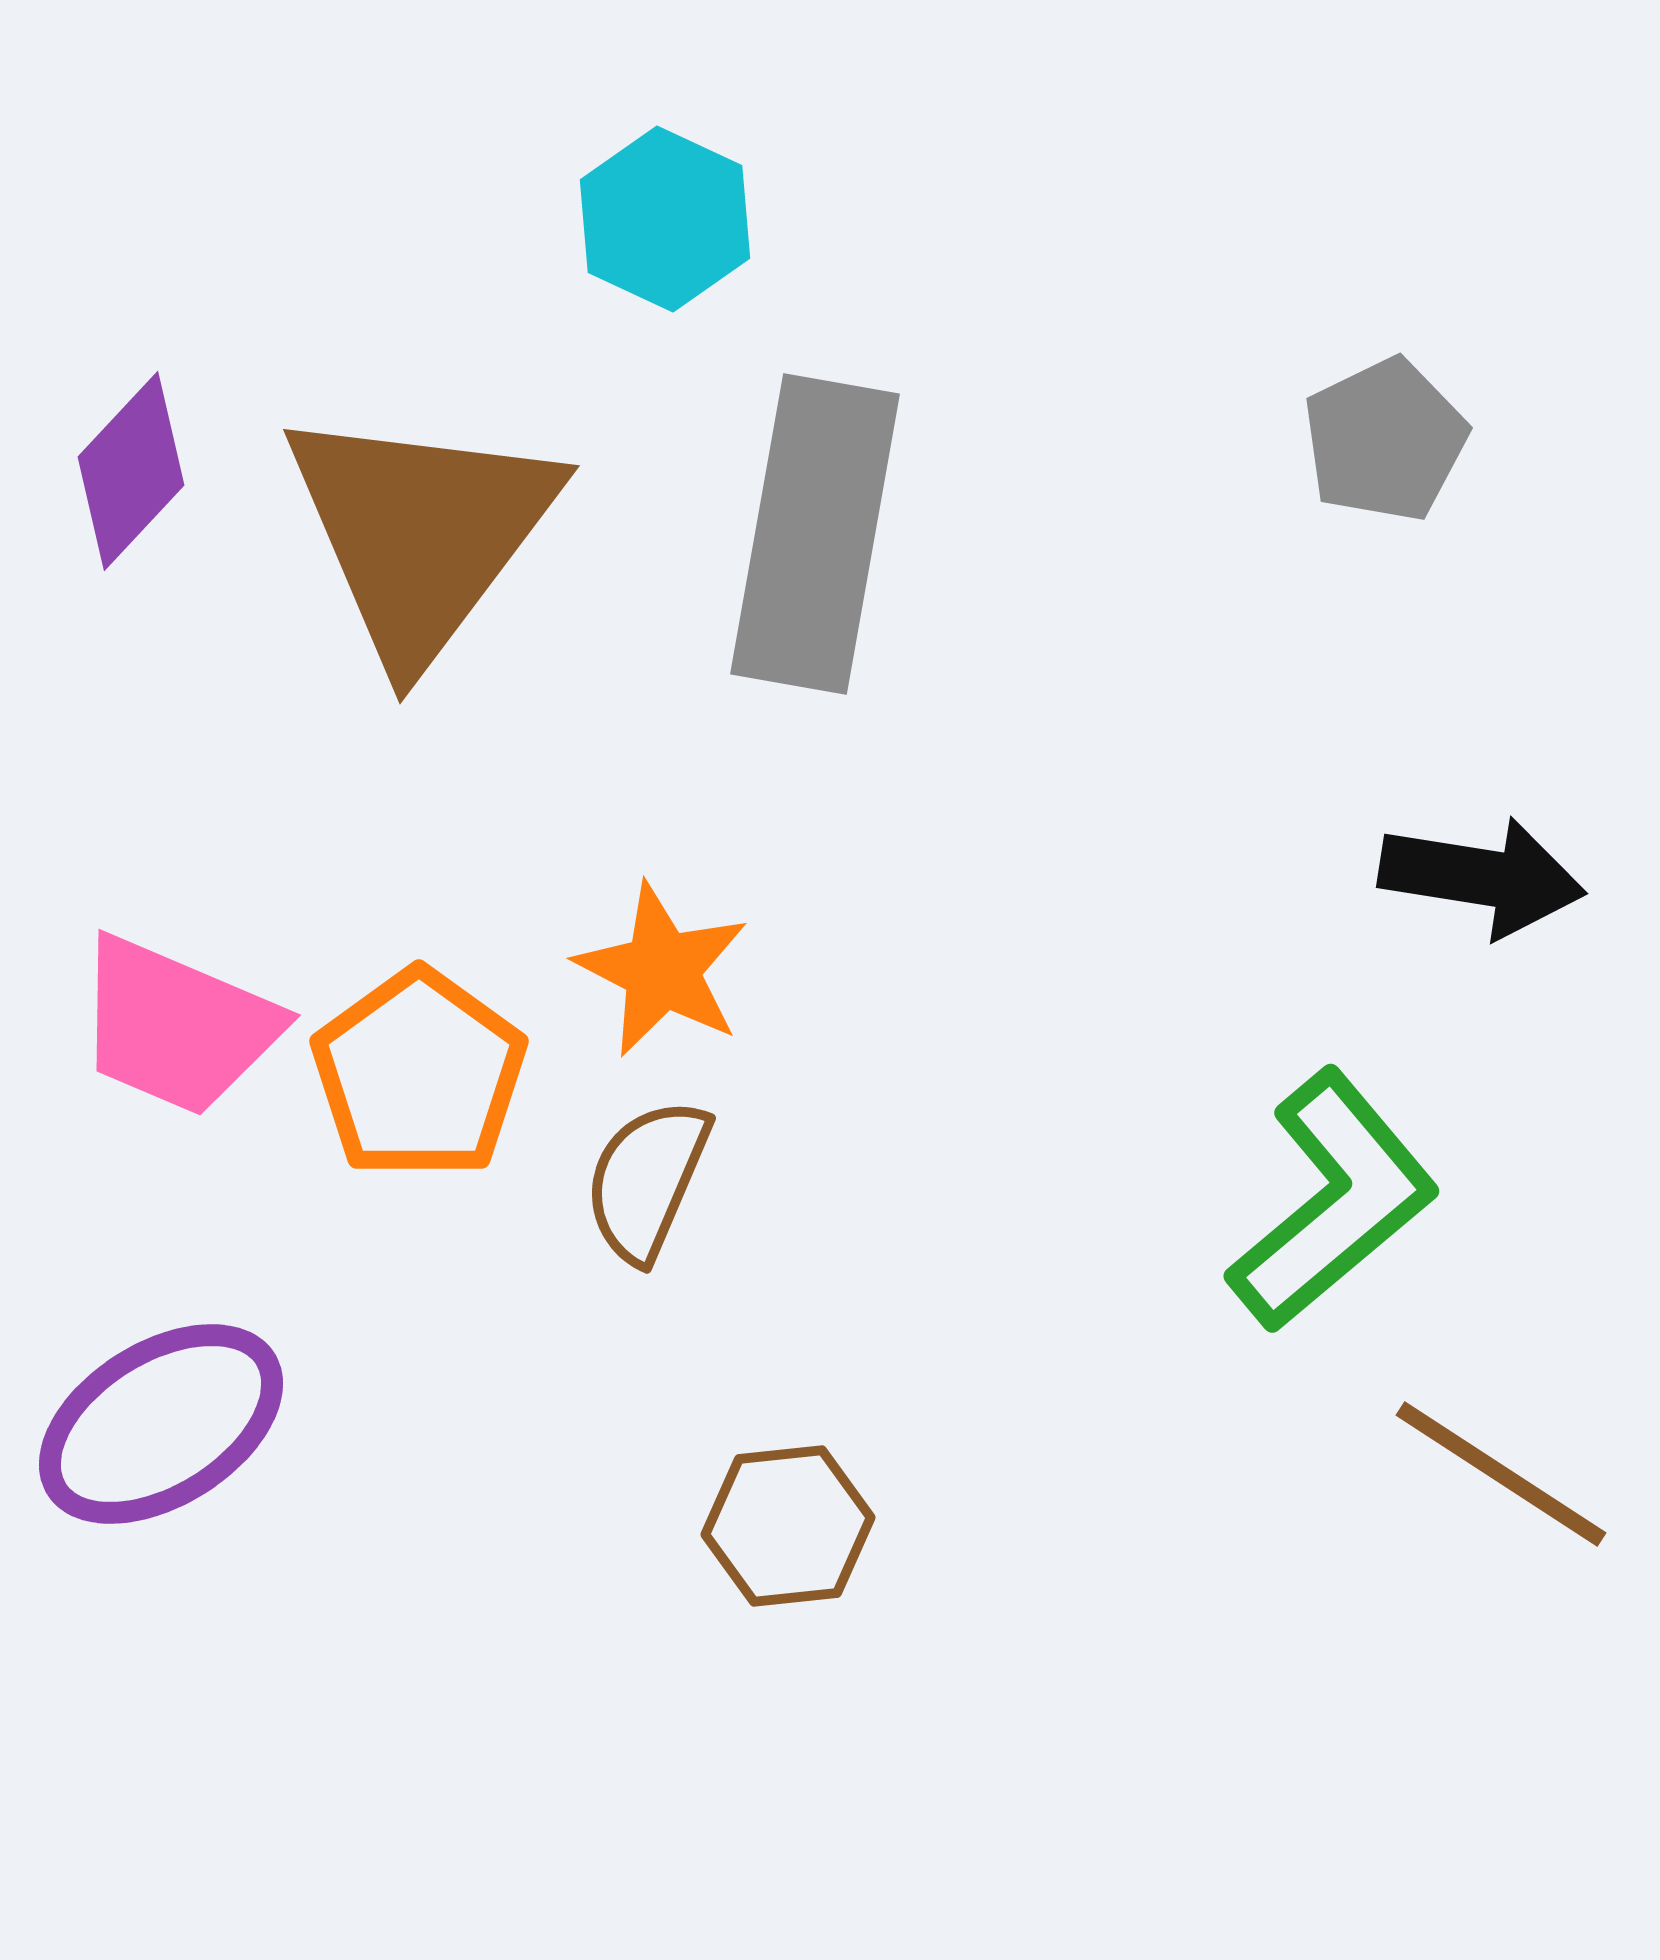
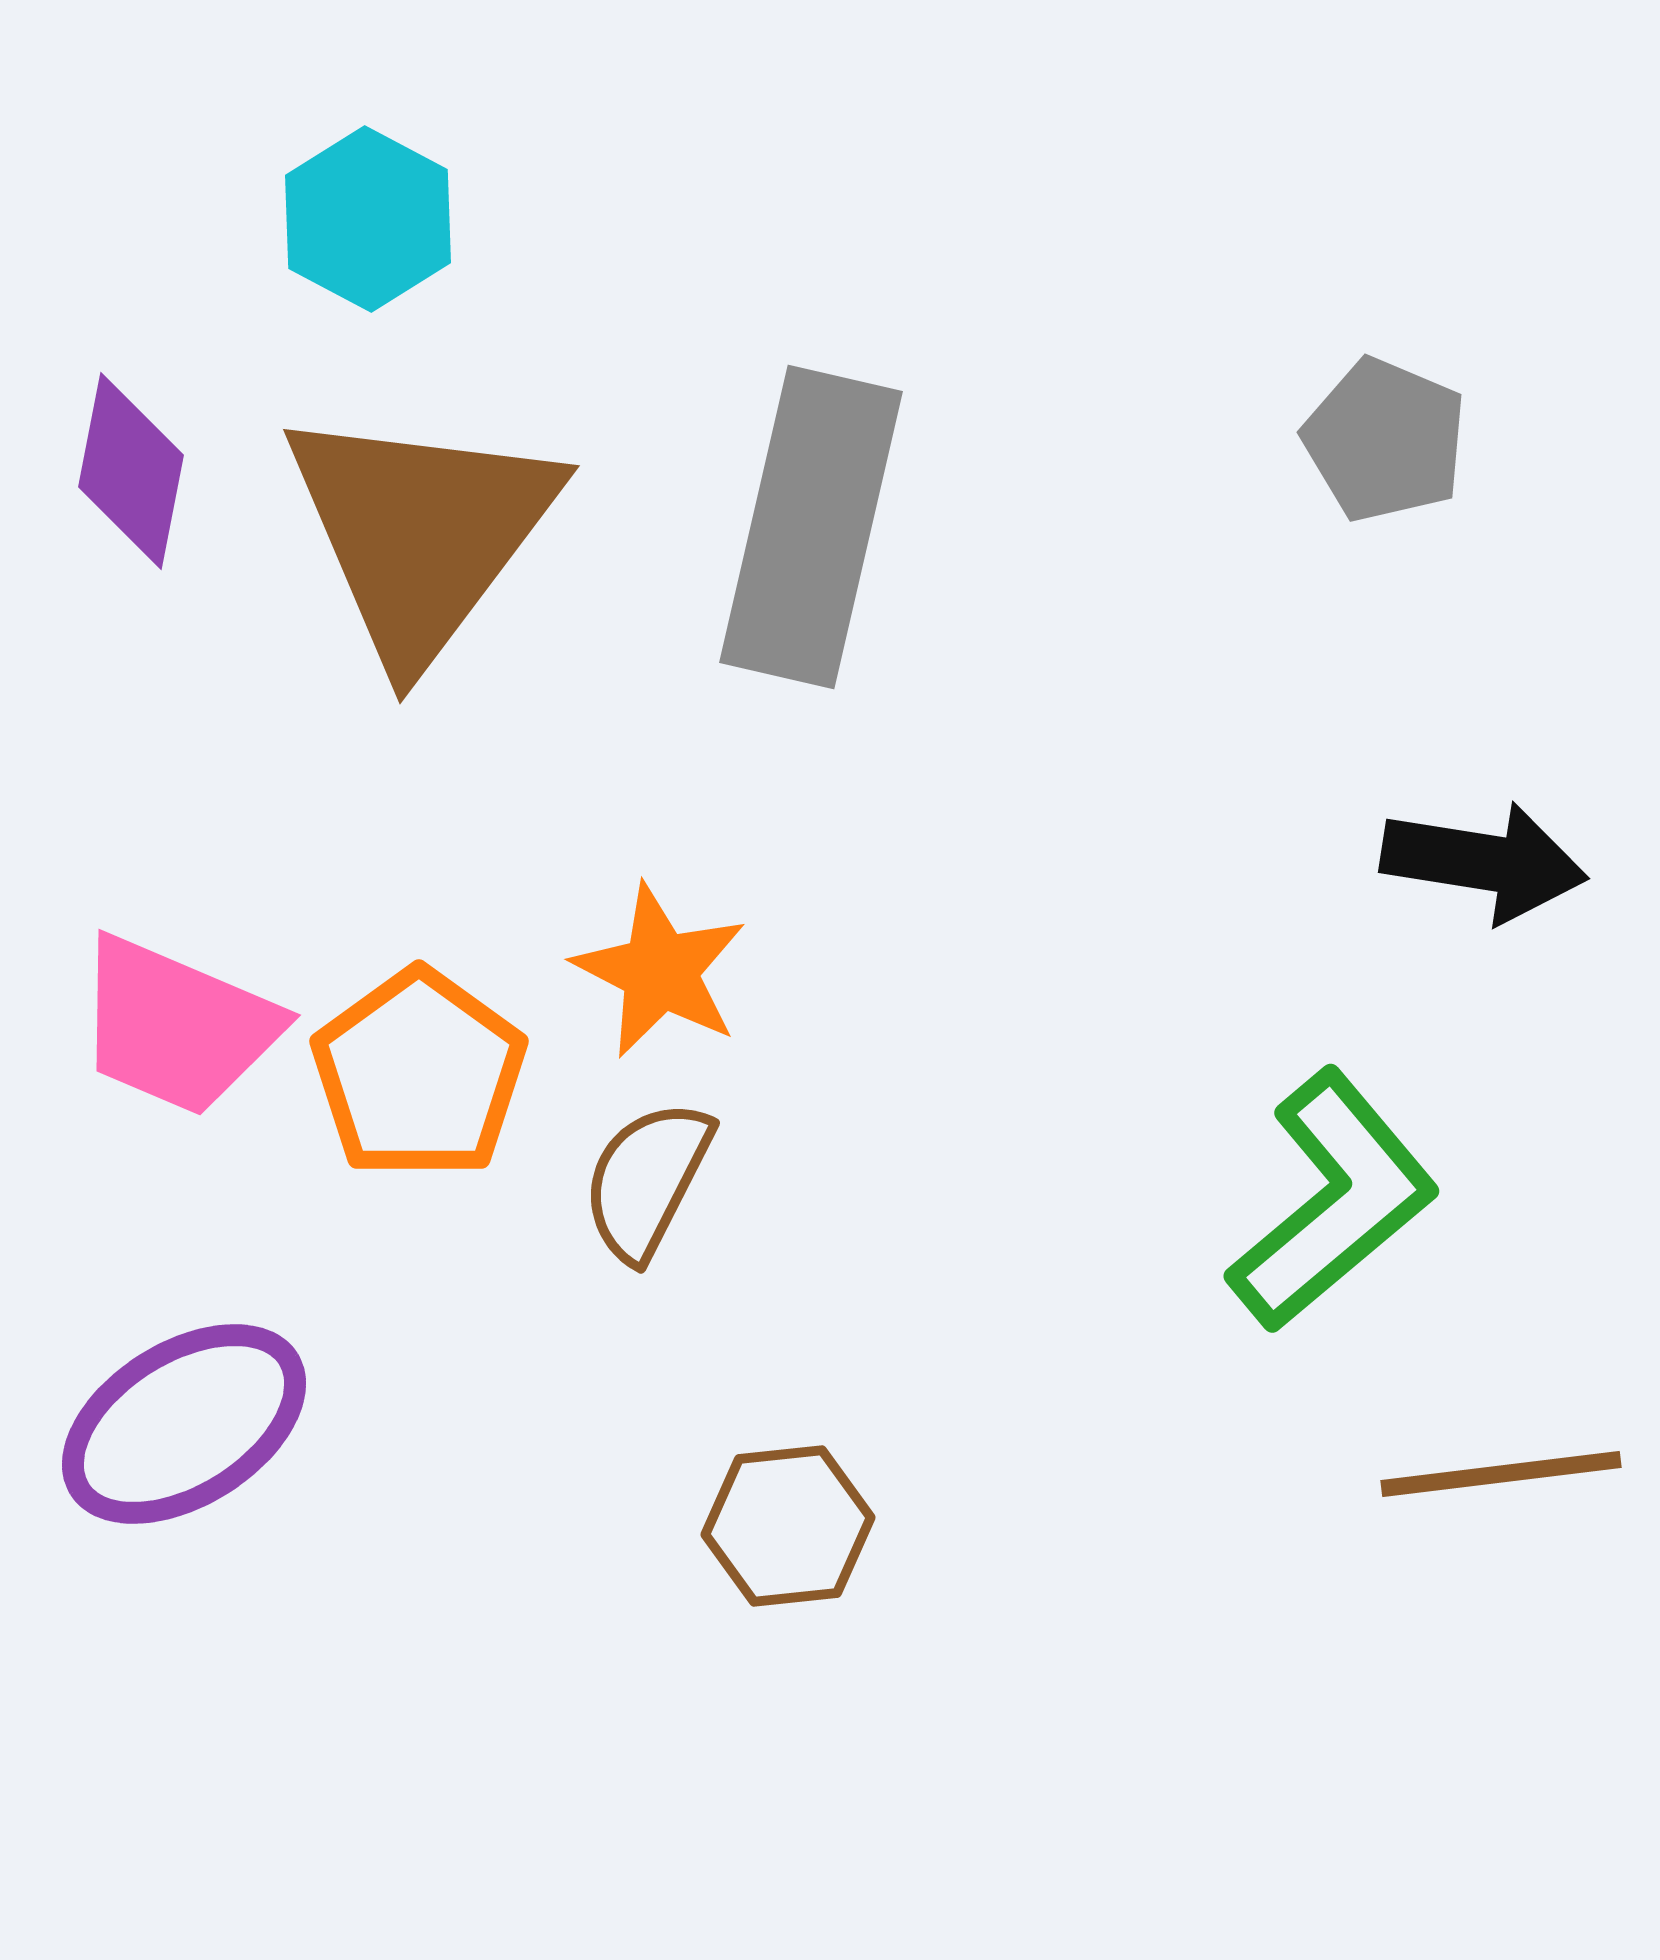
cyan hexagon: moved 297 px left; rotated 3 degrees clockwise
gray pentagon: rotated 23 degrees counterclockwise
purple diamond: rotated 32 degrees counterclockwise
gray rectangle: moved 4 px left, 7 px up; rotated 3 degrees clockwise
black arrow: moved 2 px right, 15 px up
orange star: moved 2 px left, 1 px down
brown semicircle: rotated 4 degrees clockwise
purple ellipse: moved 23 px right
brown line: rotated 40 degrees counterclockwise
